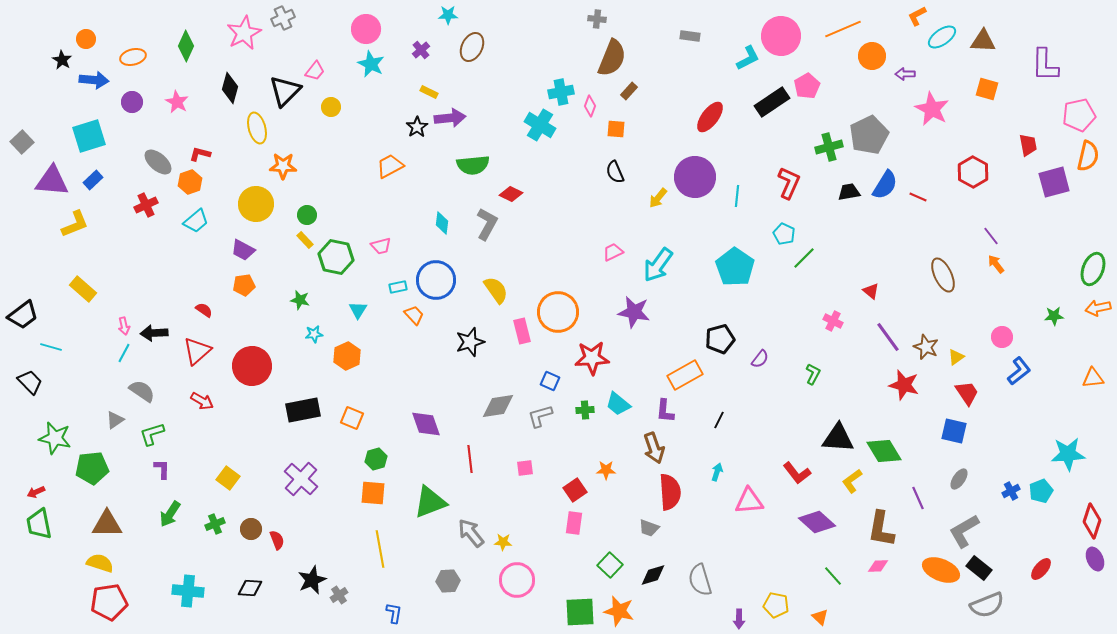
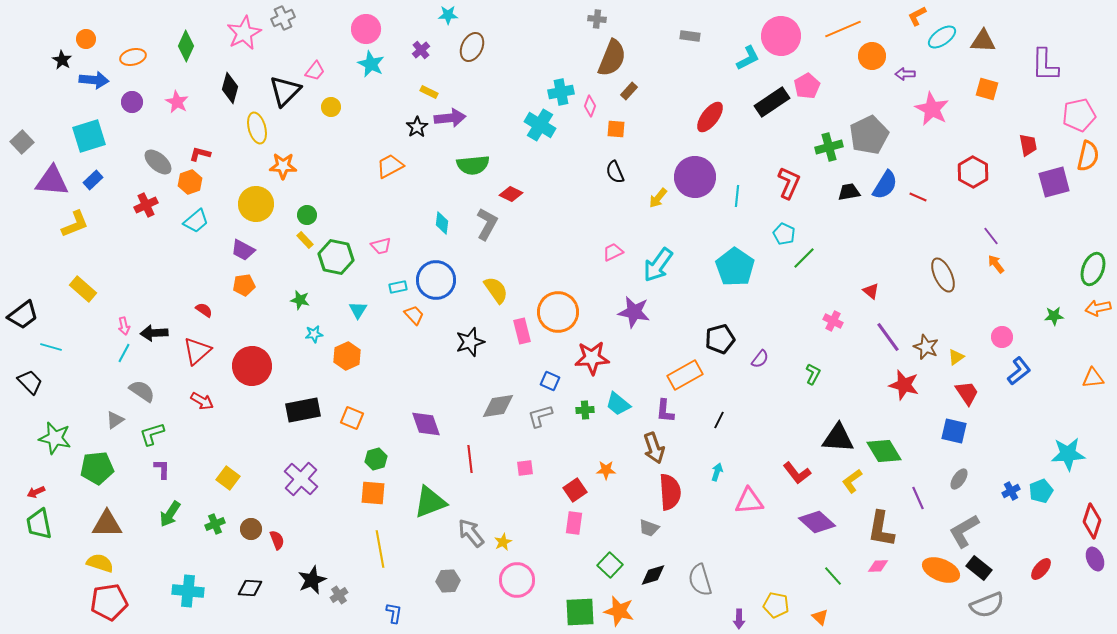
green pentagon at (92, 468): moved 5 px right
yellow star at (503, 542): rotated 30 degrees counterclockwise
